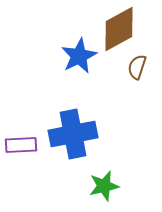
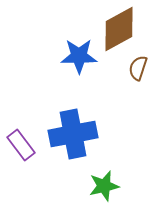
blue star: rotated 27 degrees clockwise
brown semicircle: moved 1 px right, 1 px down
purple rectangle: rotated 56 degrees clockwise
